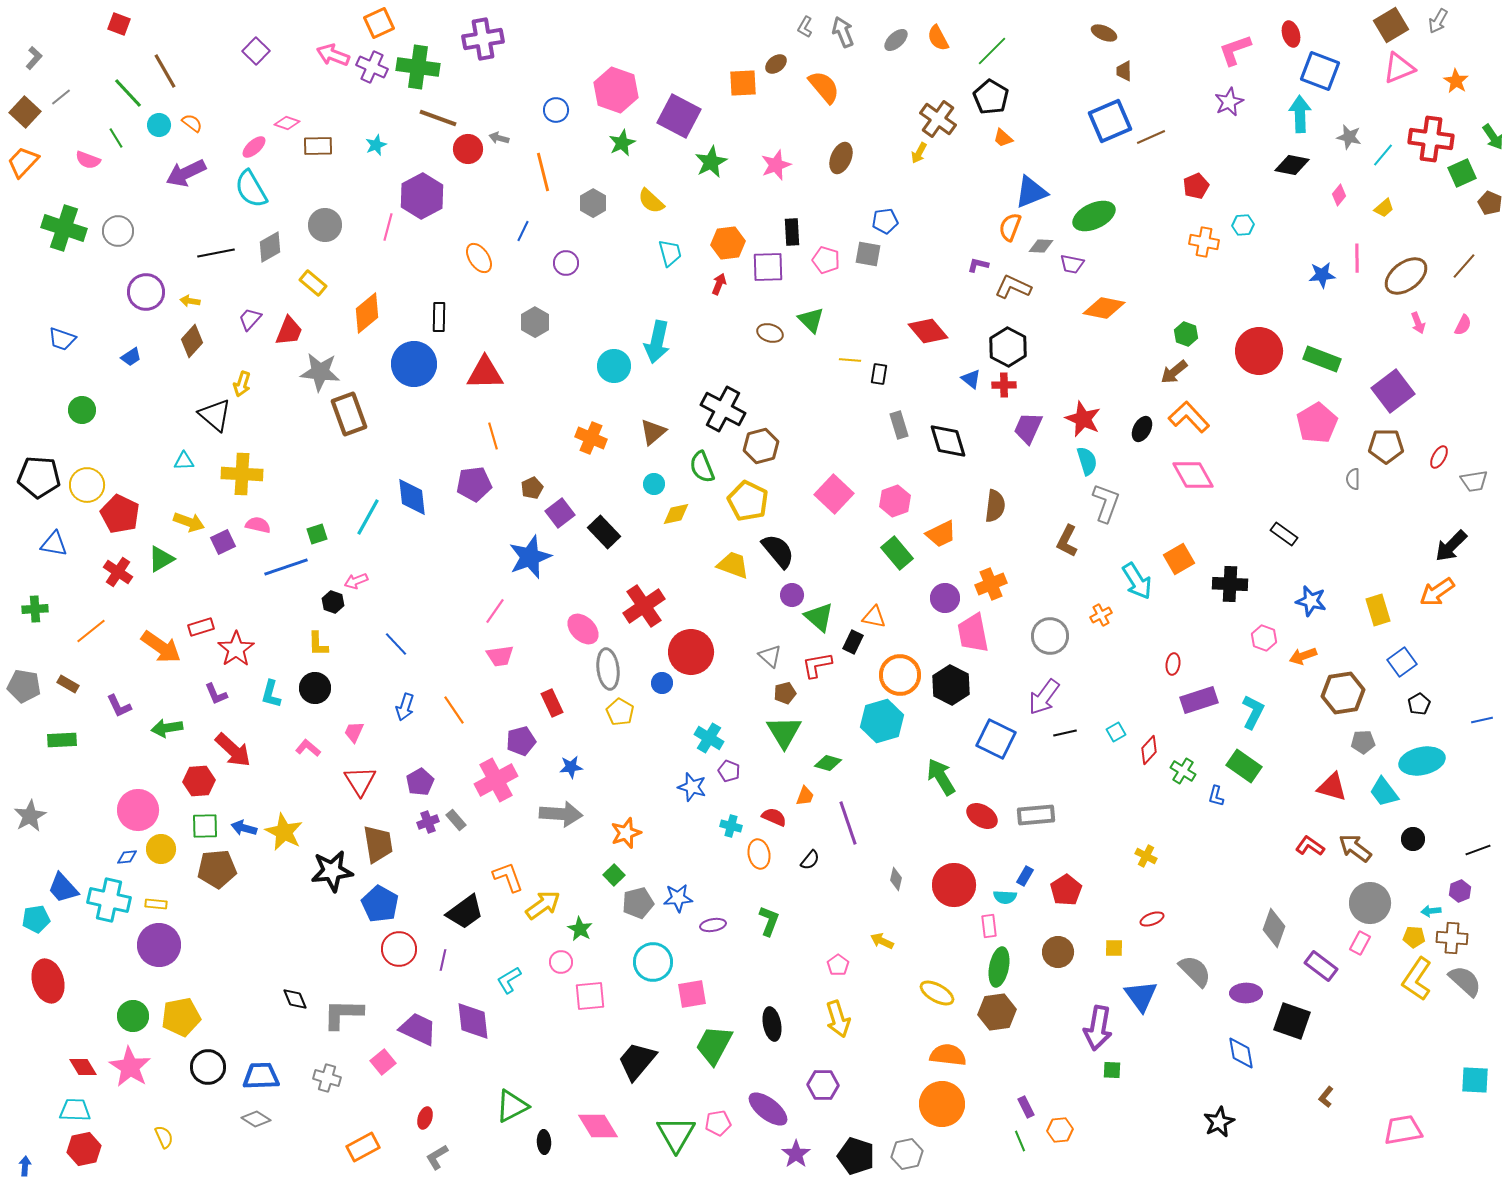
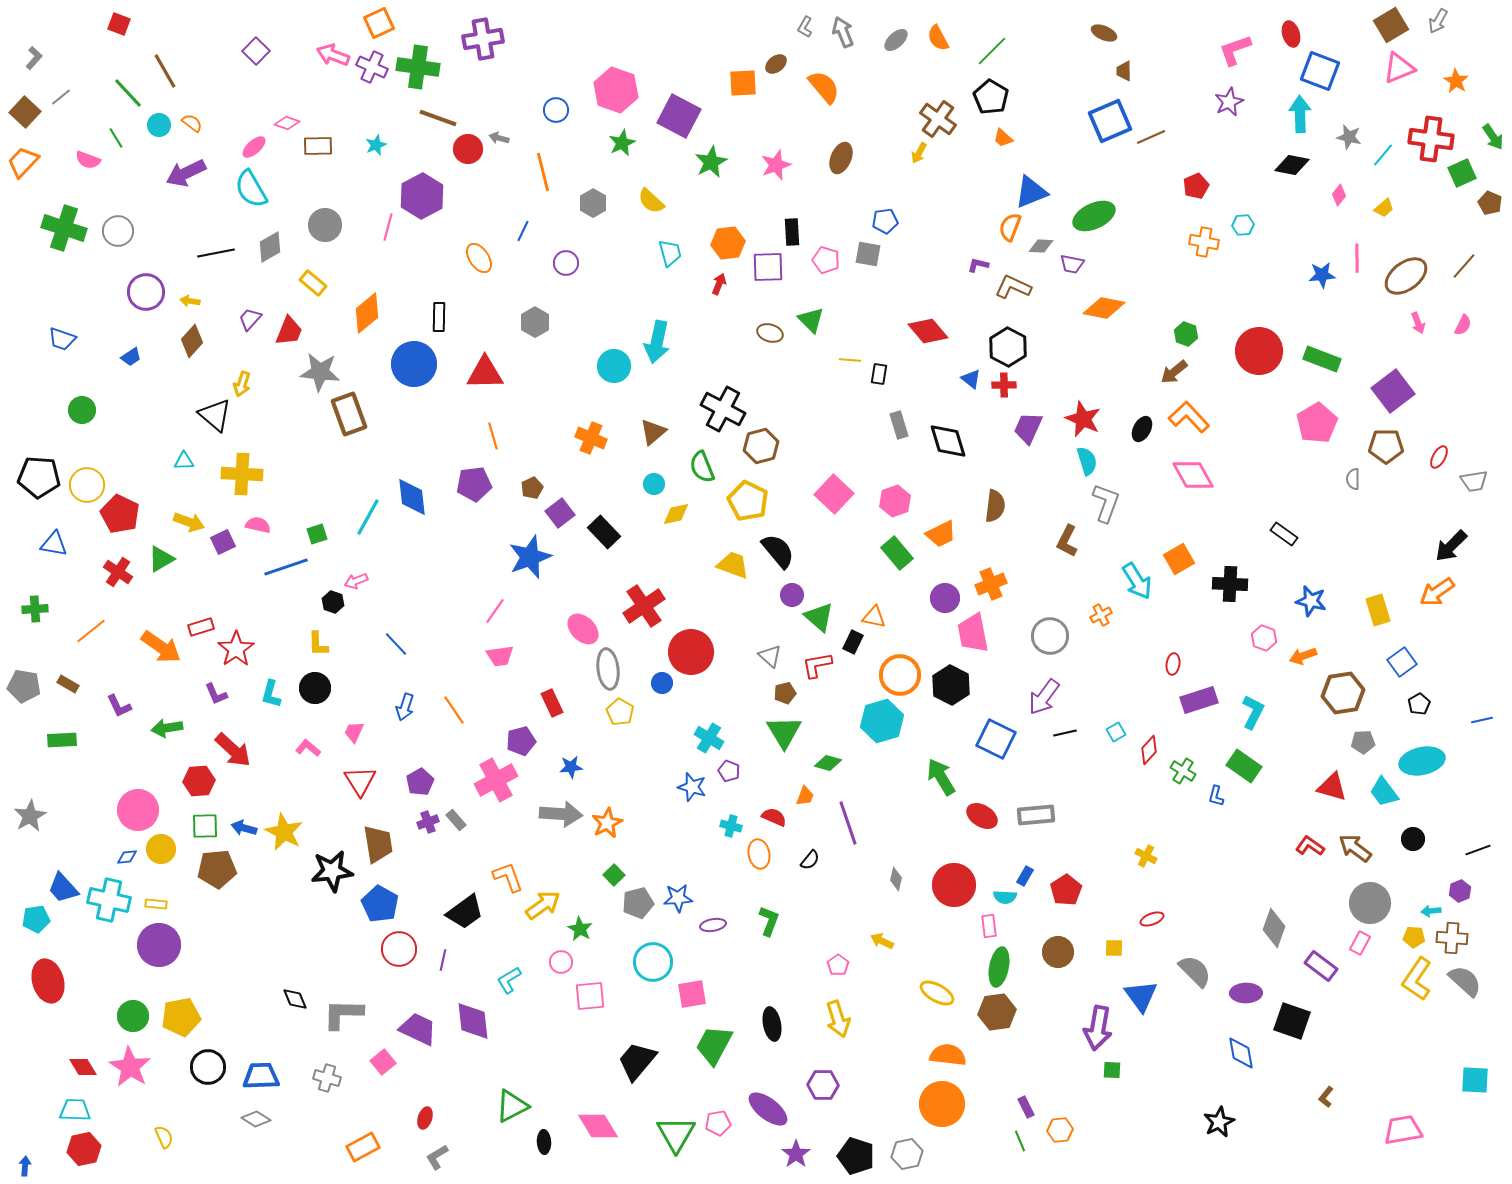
orange star at (626, 833): moved 19 px left, 10 px up; rotated 8 degrees counterclockwise
